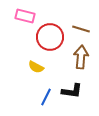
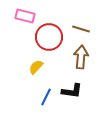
red circle: moved 1 px left
yellow semicircle: rotated 105 degrees clockwise
